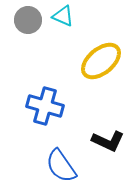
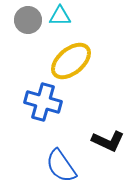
cyan triangle: moved 3 px left; rotated 25 degrees counterclockwise
yellow ellipse: moved 30 px left
blue cross: moved 2 px left, 4 px up
